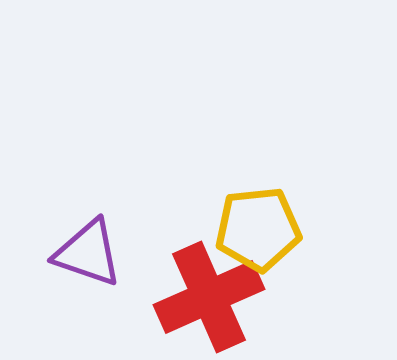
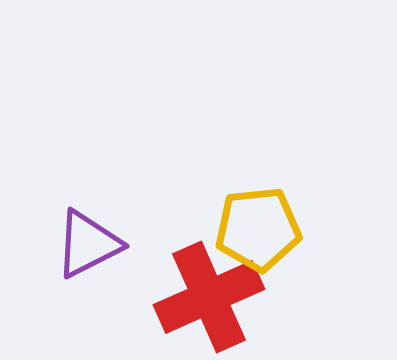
purple triangle: moved 9 px up; rotated 46 degrees counterclockwise
